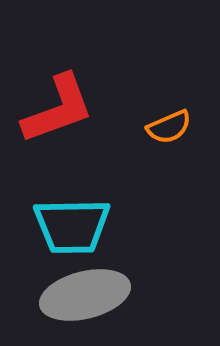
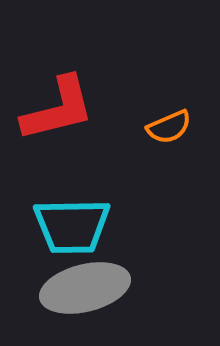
red L-shape: rotated 6 degrees clockwise
gray ellipse: moved 7 px up
